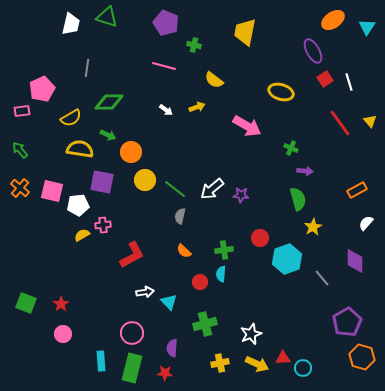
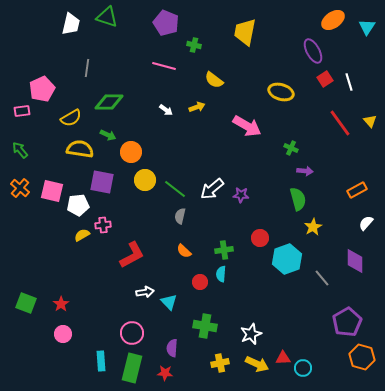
green cross at (205, 324): moved 2 px down; rotated 25 degrees clockwise
